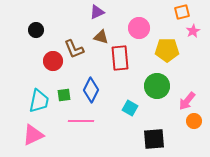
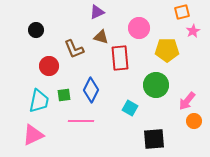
red circle: moved 4 px left, 5 px down
green circle: moved 1 px left, 1 px up
